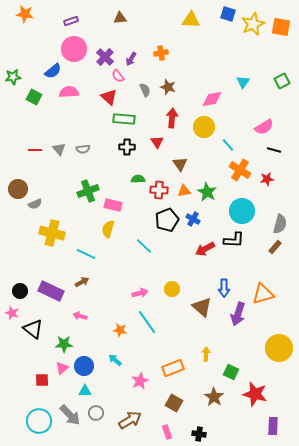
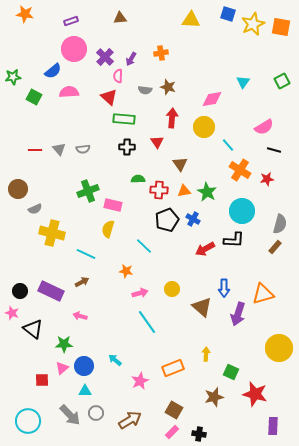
pink semicircle at (118, 76): rotated 40 degrees clockwise
gray semicircle at (145, 90): rotated 120 degrees clockwise
gray semicircle at (35, 204): moved 5 px down
orange star at (120, 330): moved 6 px right, 59 px up
brown star at (214, 397): rotated 24 degrees clockwise
brown square at (174, 403): moved 7 px down
cyan circle at (39, 421): moved 11 px left
pink rectangle at (167, 432): moved 5 px right; rotated 64 degrees clockwise
